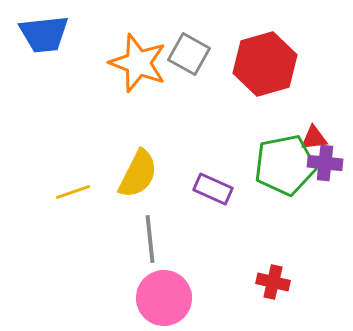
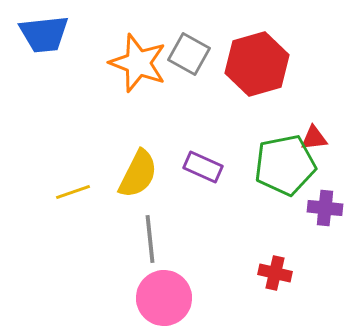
red hexagon: moved 8 px left
purple cross: moved 45 px down
purple rectangle: moved 10 px left, 22 px up
red cross: moved 2 px right, 9 px up
